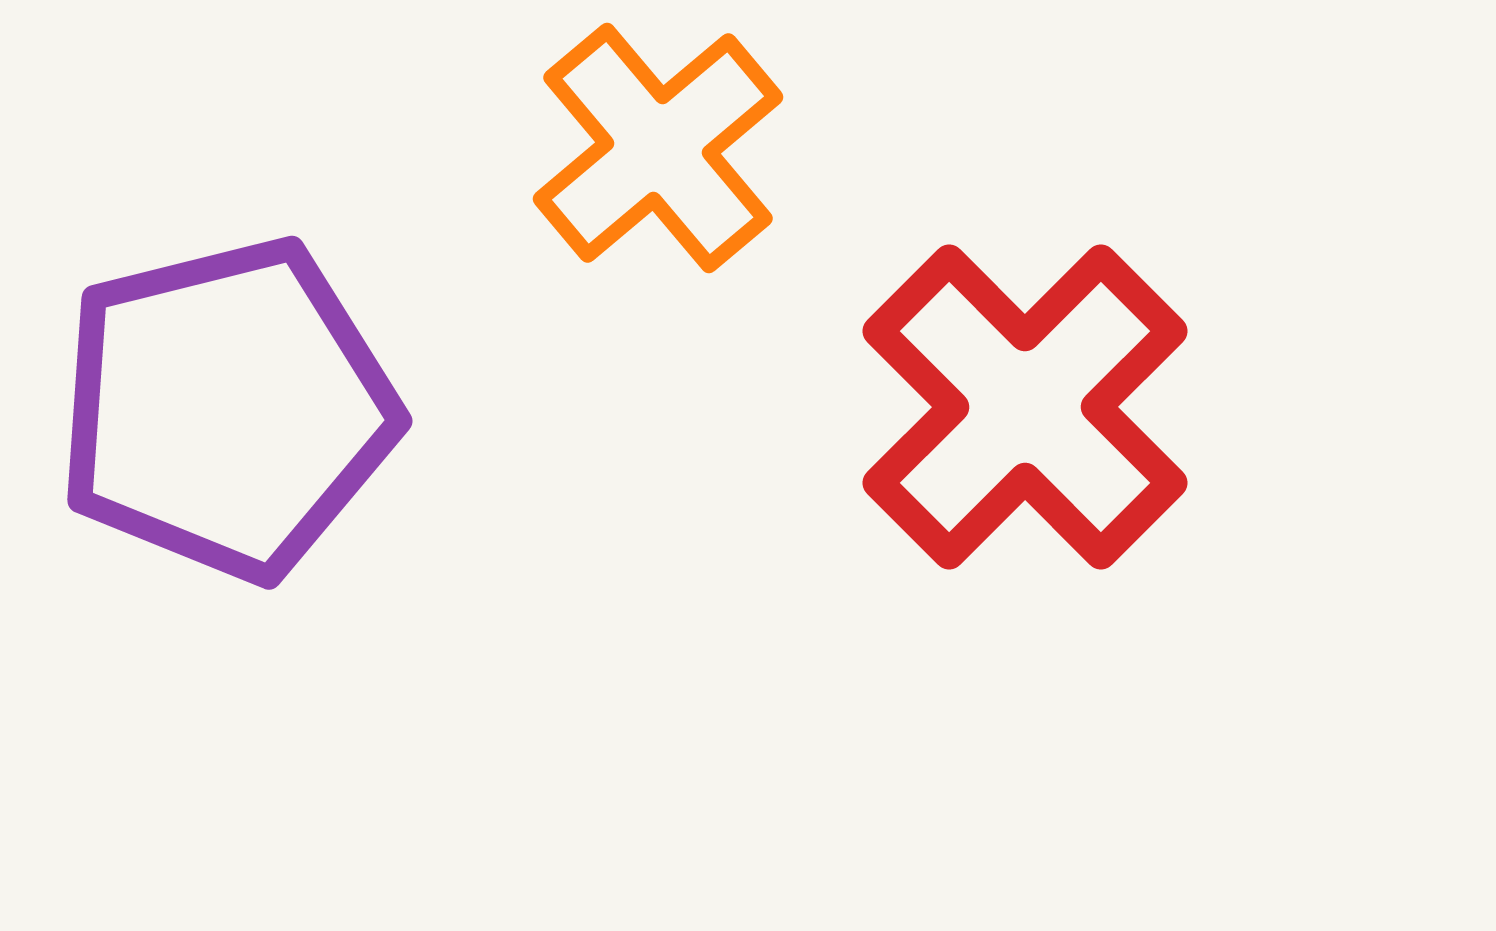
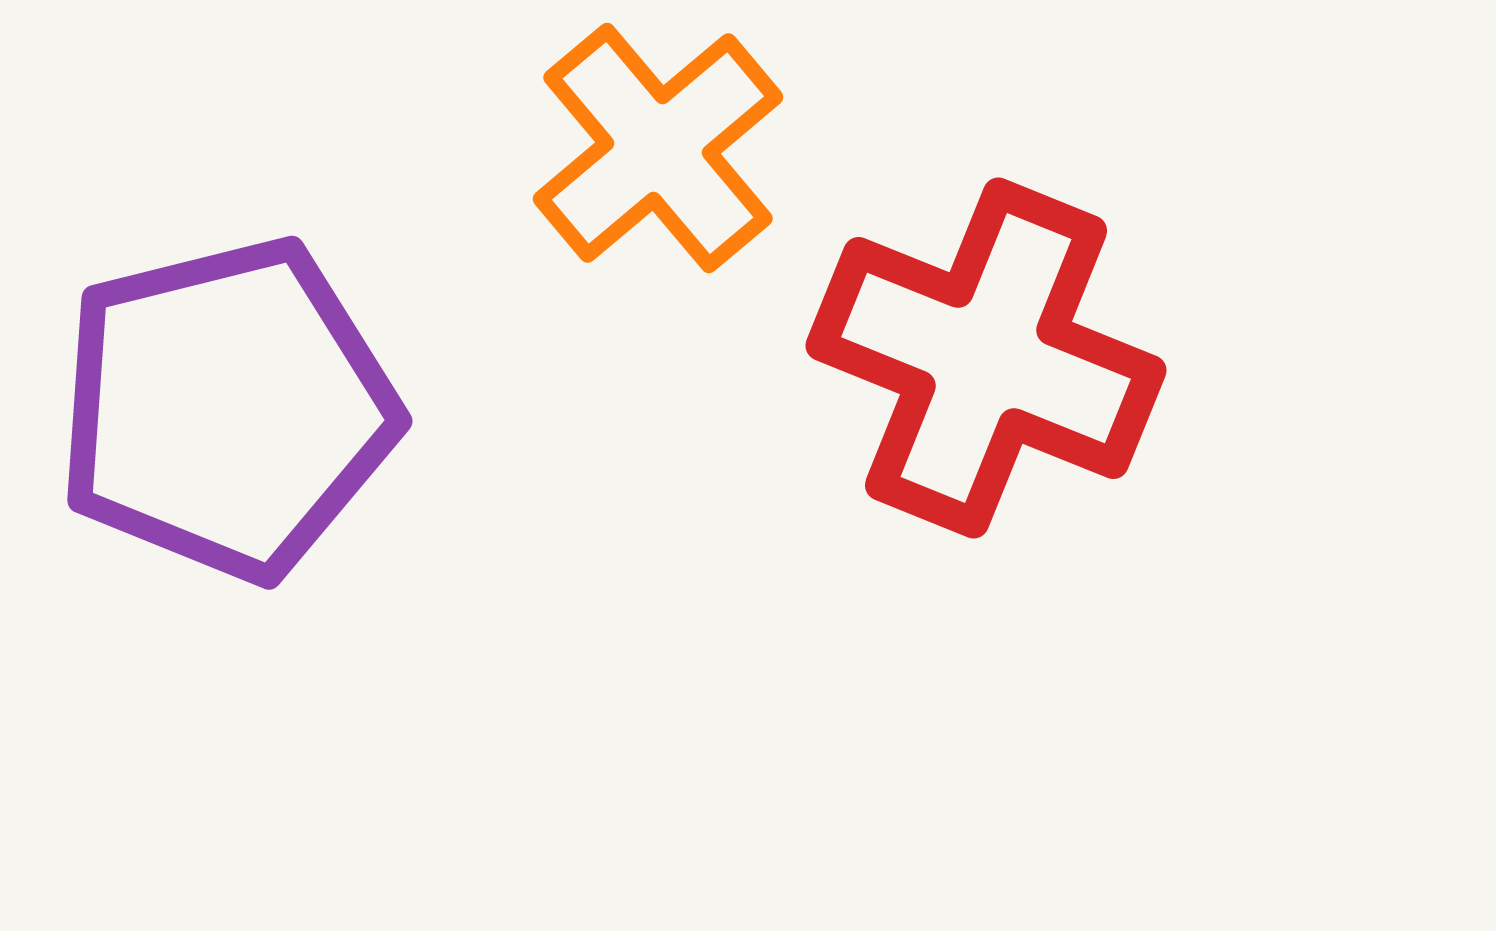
red cross: moved 39 px left, 49 px up; rotated 23 degrees counterclockwise
